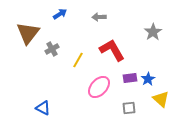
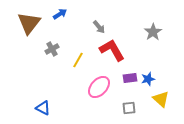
gray arrow: moved 10 px down; rotated 128 degrees counterclockwise
brown triangle: moved 1 px right, 10 px up
blue star: rotated 16 degrees clockwise
